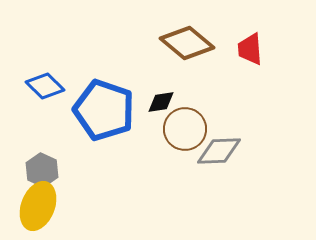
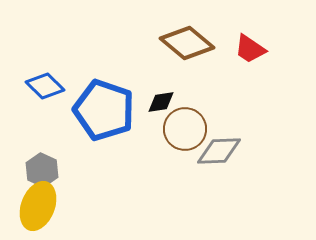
red trapezoid: rotated 52 degrees counterclockwise
